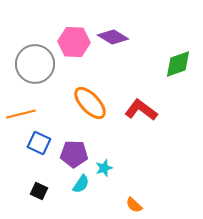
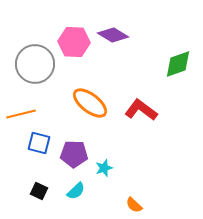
purple diamond: moved 2 px up
orange ellipse: rotated 9 degrees counterclockwise
blue square: rotated 10 degrees counterclockwise
cyan semicircle: moved 5 px left, 7 px down; rotated 12 degrees clockwise
